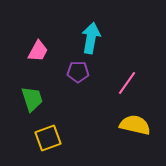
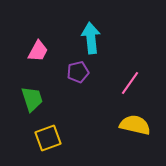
cyan arrow: rotated 16 degrees counterclockwise
purple pentagon: rotated 15 degrees counterclockwise
pink line: moved 3 px right
